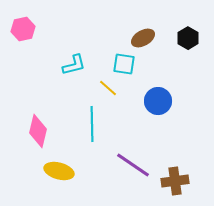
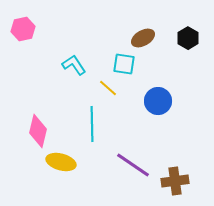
cyan L-shape: rotated 110 degrees counterclockwise
yellow ellipse: moved 2 px right, 9 px up
